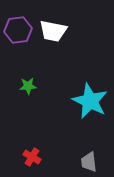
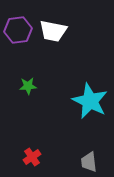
red cross: rotated 24 degrees clockwise
